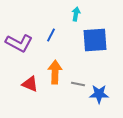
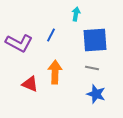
gray line: moved 14 px right, 16 px up
blue star: moved 3 px left; rotated 18 degrees clockwise
